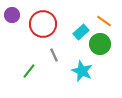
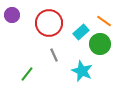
red circle: moved 6 px right, 1 px up
green line: moved 2 px left, 3 px down
